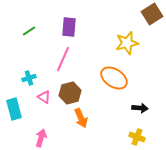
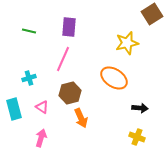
green line: rotated 48 degrees clockwise
pink triangle: moved 2 px left, 10 px down
